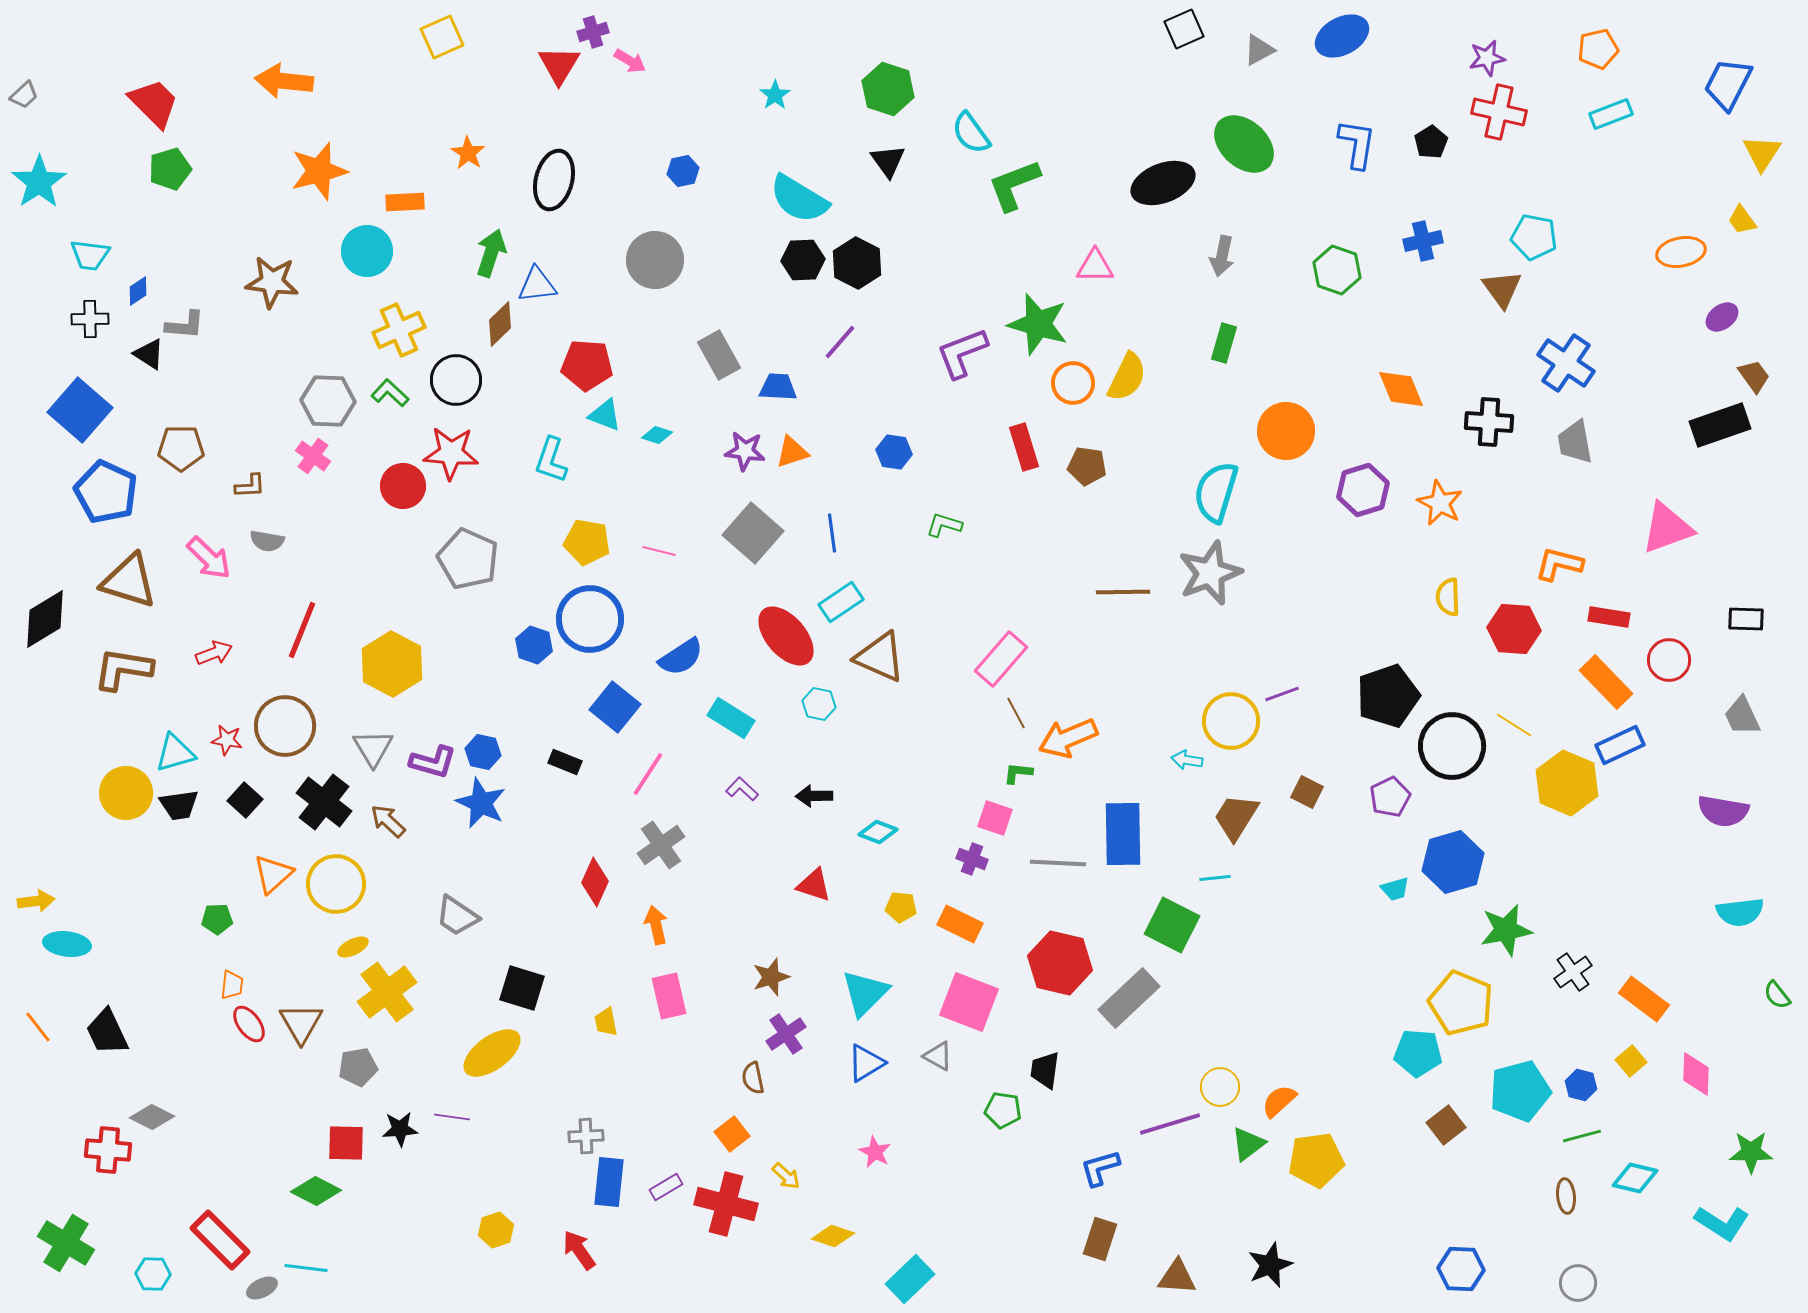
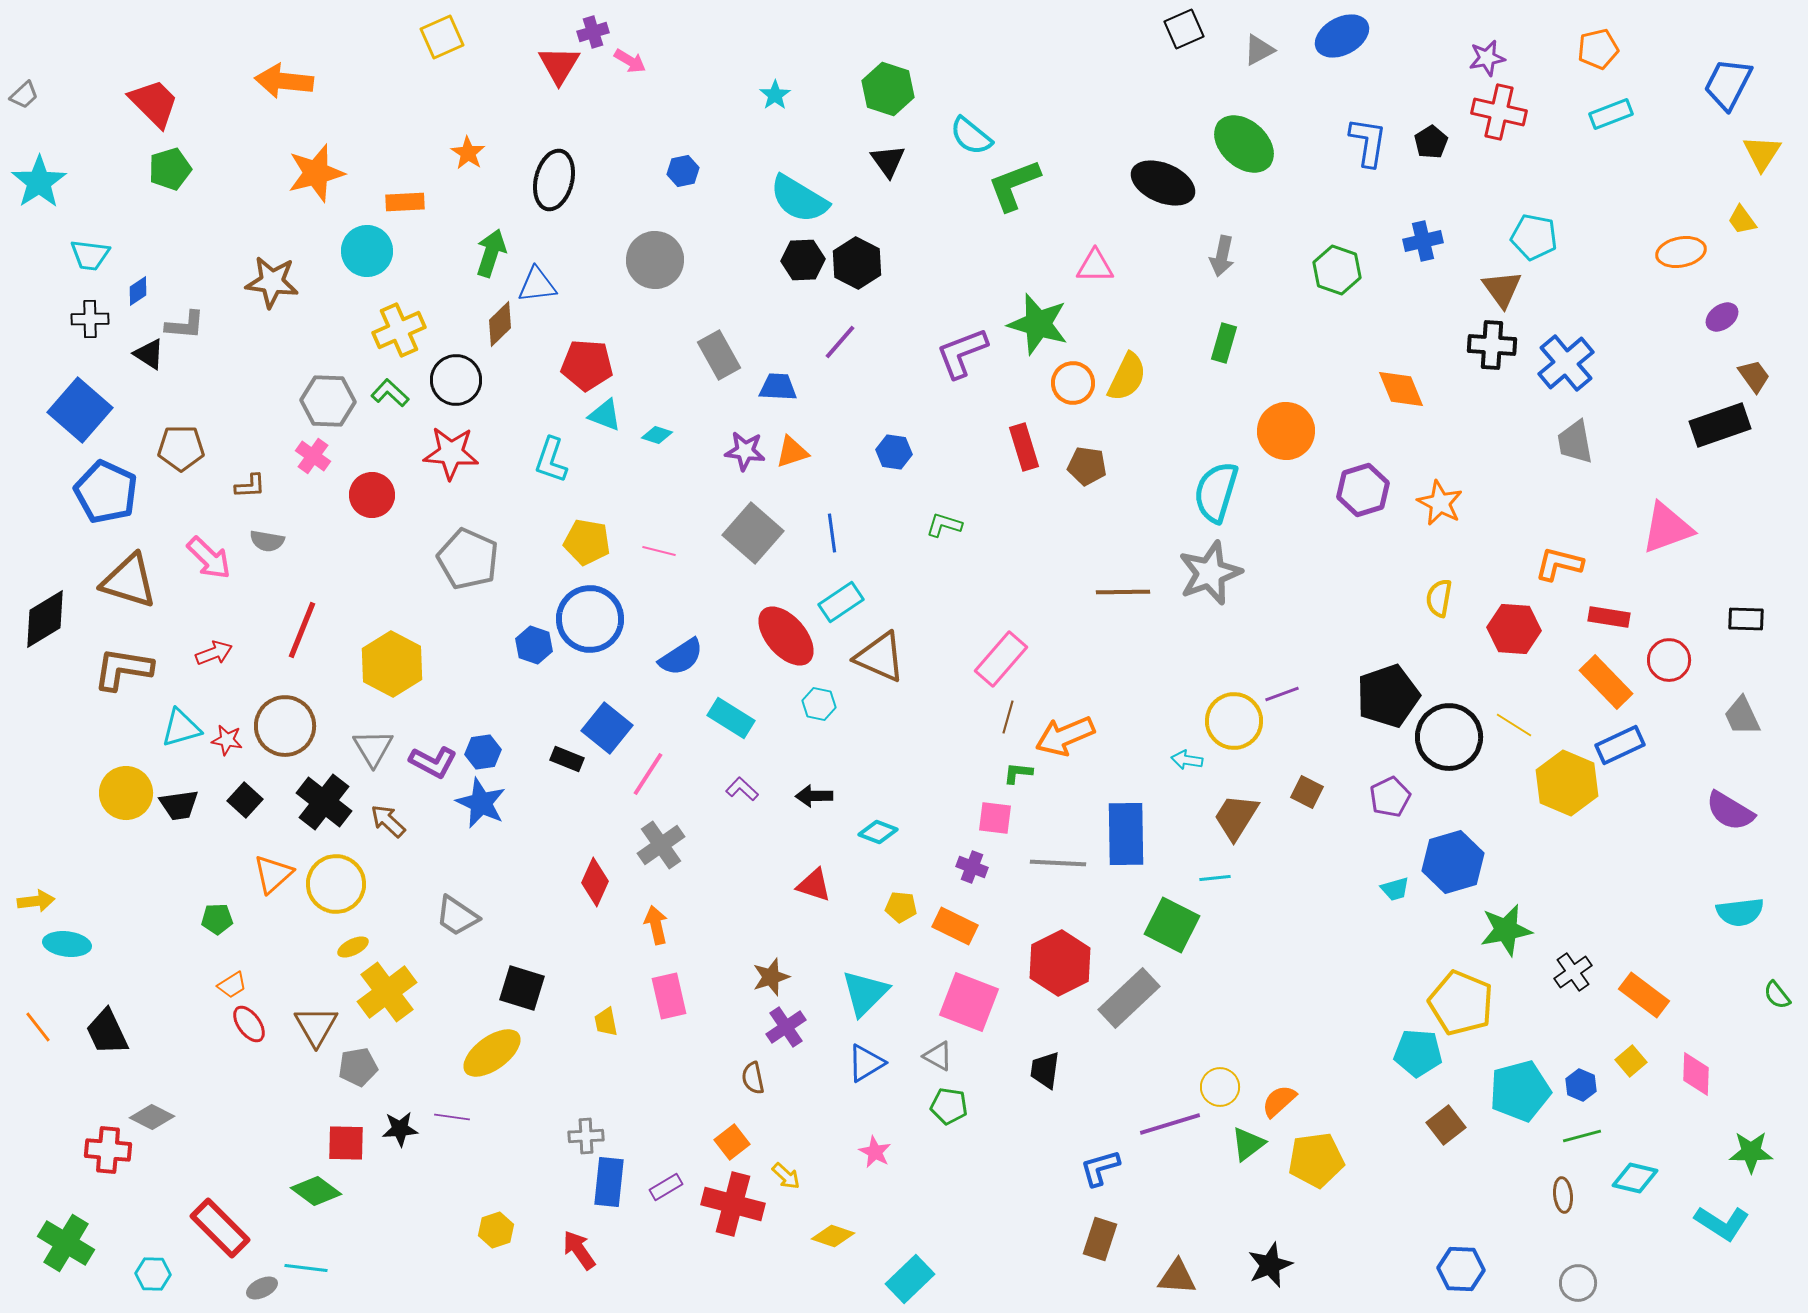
cyan semicircle at (971, 133): moved 3 px down; rotated 15 degrees counterclockwise
blue L-shape at (1357, 144): moved 11 px right, 2 px up
orange star at (319, 171): moved 3 px left, 2 px down
black ellipse at (1163, 183): rotated 44 degrees clockwise
blue cross at (1566, 363): rotated 16 degrees clockwise
black cross at (1489, 422): moved 3 px right, 77 px up
red circle at (403, 486): moved 31 px left, 9 px down
yellow semicircle at (1448, 597): moved 9 px left, 1 px down; rotated 12 degrees clockwise
blue square at (615, 707): moved 8 px left, 21 px down
brown line at (1016, 713): moved 8 px left, 4 px down; rotated 44 degrees clockwise
yellow circle at (1231, 721): moved 3 px right
orange arrow at (1068, 738): moved 3 px left, 2 px up
black circle at (1452, 746): moved 3 px left, 9 px up
blue hexagon at (483, 752): rotated 20 degrees counterclockwise
cyan triangle at (175, 753): moved 6 px right, 25 px up
purple L-shape at (433, 762): rotated 12 degrees clockwise
black rectangle at (565, 762): moved 2 px right, 3 px up
purple semicircle at (1723, 811): moved 7 px right; rotated 21 degrees clockwise
pink square at (995, 818): rotated 12 degrees counterclockwise
blue rectangle at (1123, 834): moved 3 px right
purple cross at (972, 859): moved 8 px down
orange rectangle at (960, 924): moved 5 px left, 2 px down
red hexagon at (1060, 963): rotated 20 degrees clockwise
orange trapezoid at (232, 985): rotated 52 degrees clockwise
orange rectangle at (1644, 999): moved 4 px up
brown triangle at (301, 1023): moved 15 px right, 3 px down
purple cross at (786, 1034): moved 7 px up
blue hexagon at (1581, 1085): rotated 8 degrees clockwise
green pentagon at (1003, 1110): moved 54 px left, 4 px up
orange square at (732, 1134): moved 8 px down
green diamond at (316, 1191): rotated 9 degrees clockwise
brown ellipse at (1566, 1196): moved 3 px left, 1 px up
red cross at (726, 1204): moved 7 px right
red rectangle at (220, 1240): moved 12 px up
